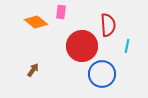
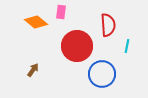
red circle: moved 5 px left
